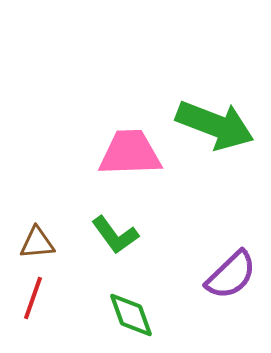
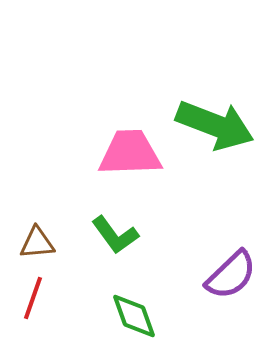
green diamond: moved 3 px right, 1 px down
